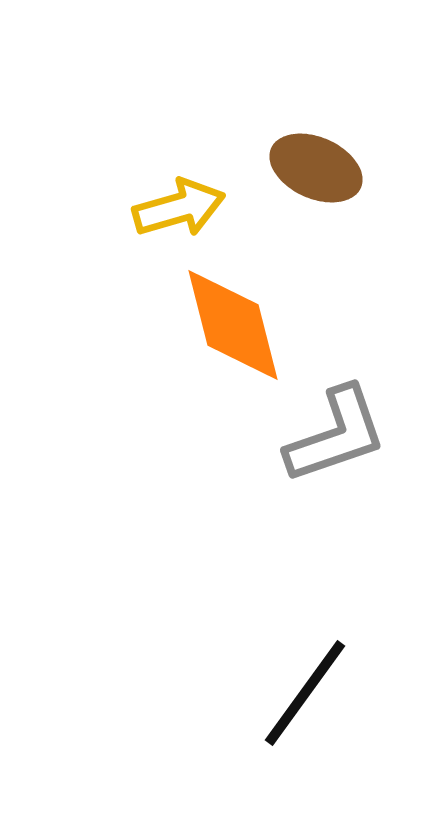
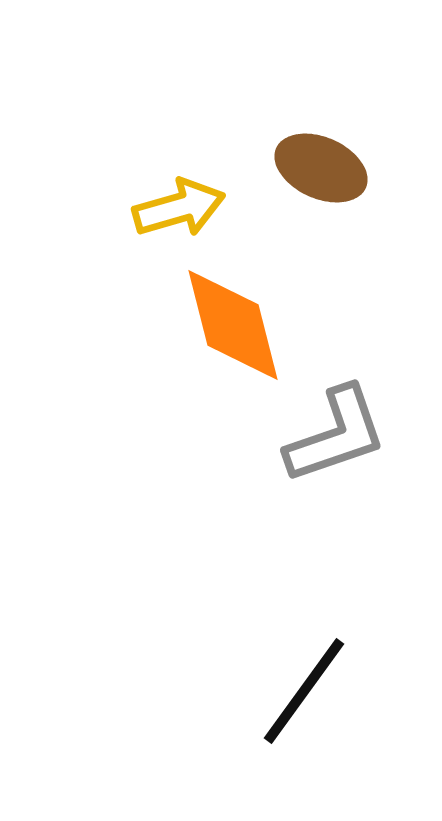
brown ellipse: moved 5 px right
black line: moved 1 px left, 2 px up
